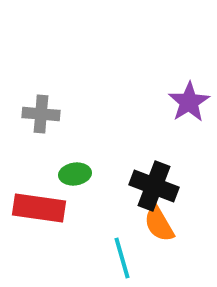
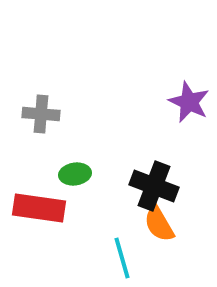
purple star: rotated 15 degrees counterclockwise
